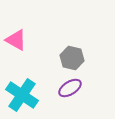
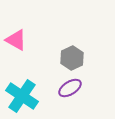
gray hexagon: rotated 20 degrees clockwise
cyan cross: moved 1 px down
